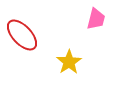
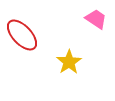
pink trapezoid: rotated 70 degrees counterclockwise
